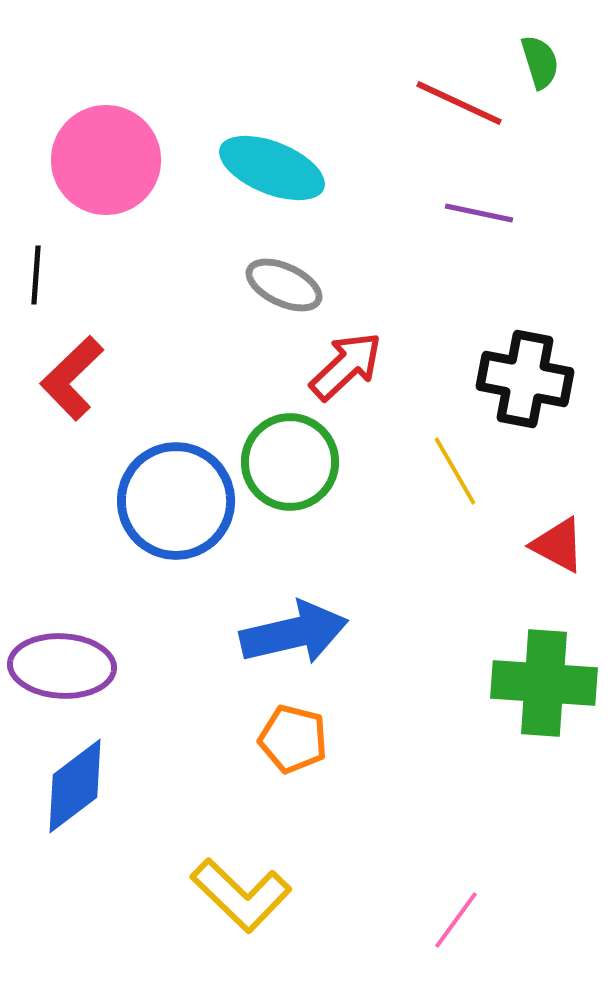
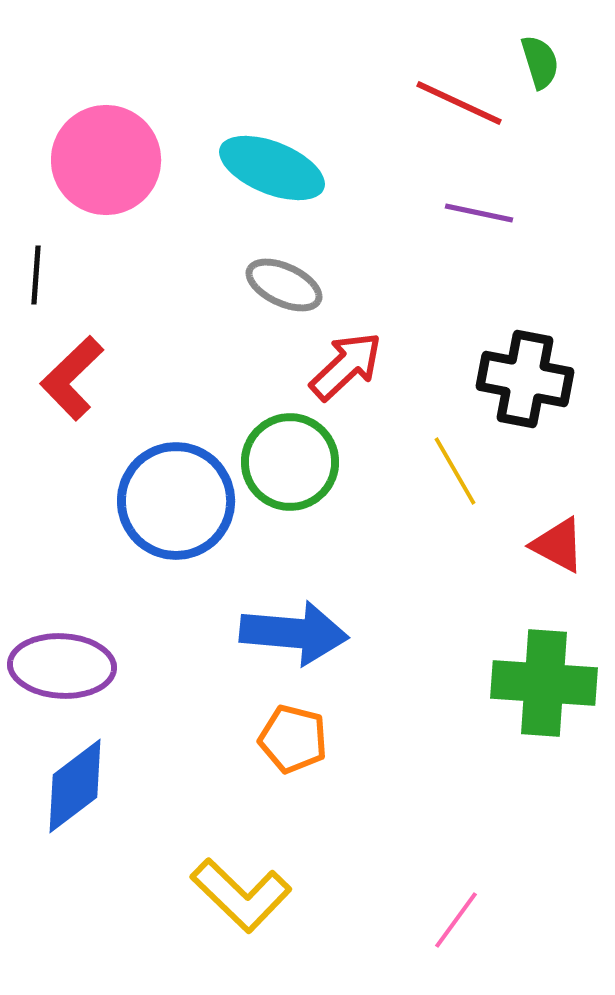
blue arrow: rotated 18 degrees clockwise
